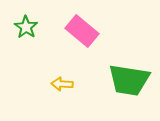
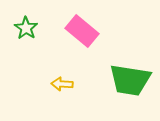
green star: moved 1 px down
green trapezoid: moved 1 px right
